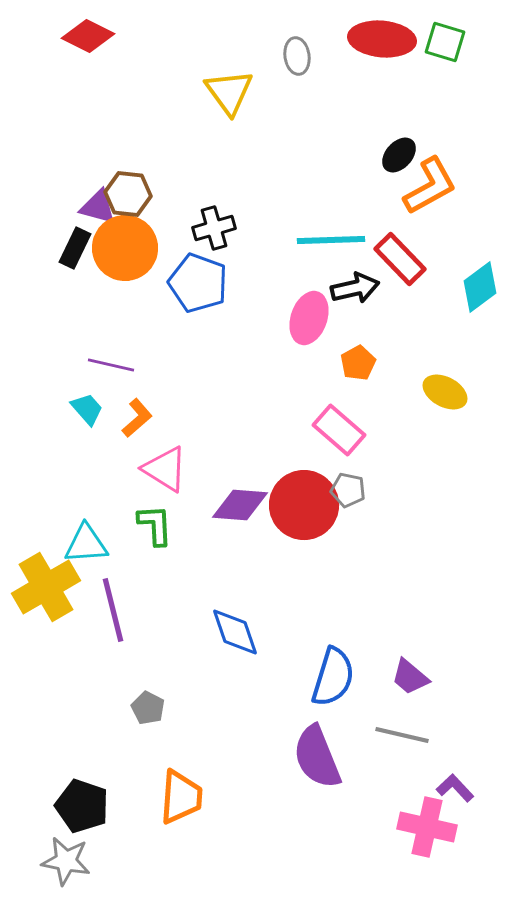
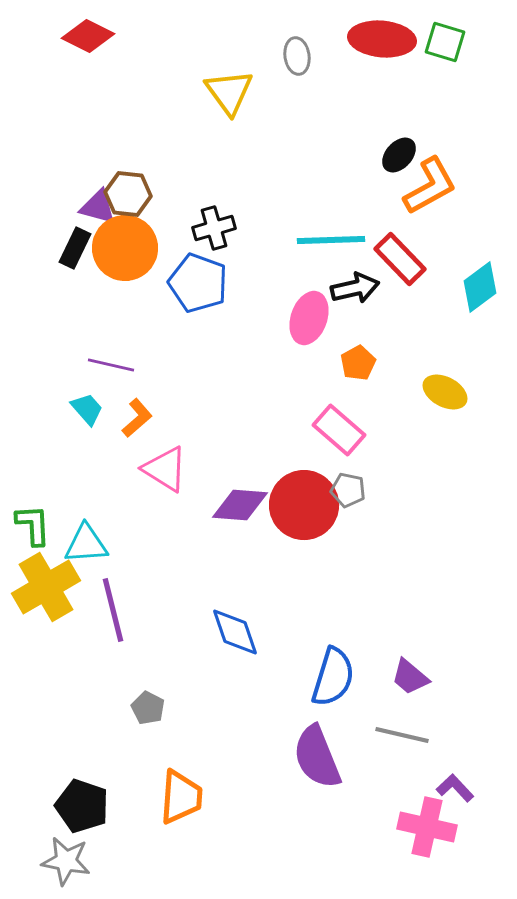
green L-shape at (155, 525): moved 122 px left
